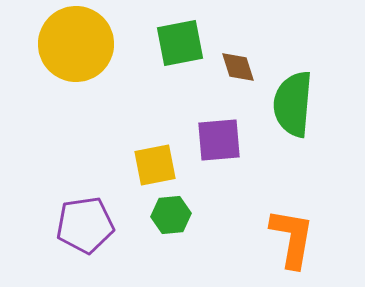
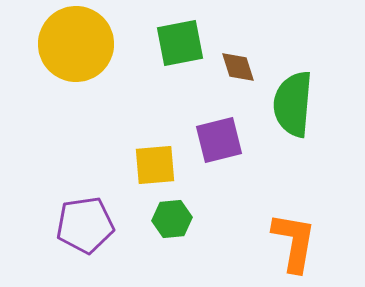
purple square: rotated 9 degrees counterclockwise
yellow square: rotated 6 degrees clockwise
green hexagon: moved 1 px right, 4 px down
orange L-shape: moved 2 px right, 4 px down
